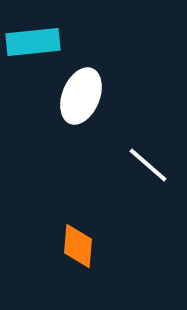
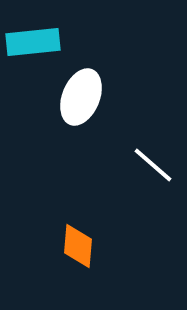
white ellipse: moved 1 px down
white line: moved 5 px right
